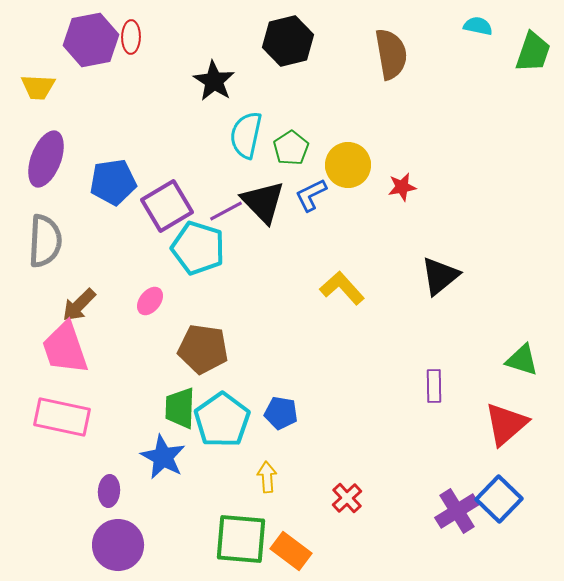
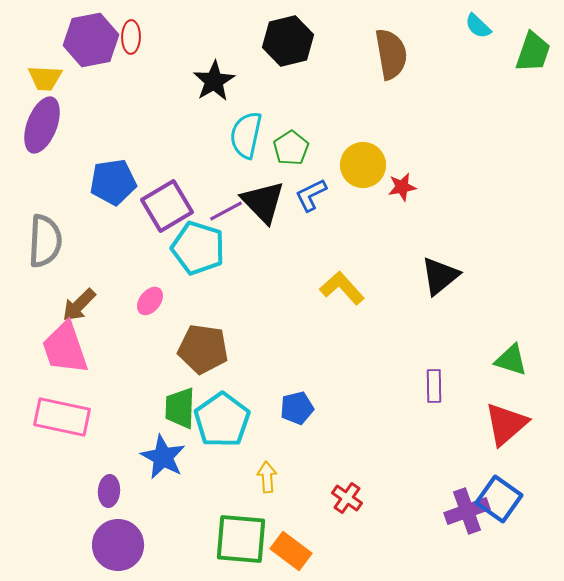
cyan semicircle at (478, 26): rotated 148 degrees counterclockwise
black star at (214, 81): rotated 9 degrees clockwise
yellow trapezoid at (38, 87): moved 7 px right, 9 px up
purple ellipse at (46, 159): moved 4 px left, 34 px up
yellow circle at (348, 165): moved 15 px right
green triangle at (522, 360): moved 11 px left
blue pentagon at (281, 413): moved 16 px right, 5 px up; rotated 24 degrees counterclockwise
red cross at (347, 498): rotated 12 degrees counterclockwise
blue square at (499, 499): rotated 9 degrees counterclockwise
purple cross at (457, 511): moved 10 px right; rotated 12 degrees clockwise
